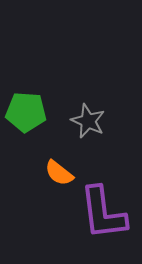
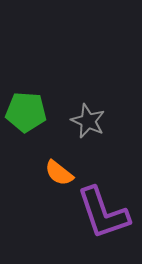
purple L-shape: rotated 12 degrees counterclockwise
